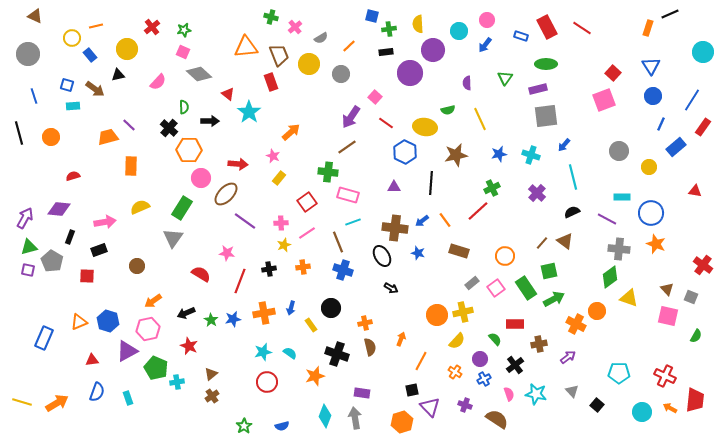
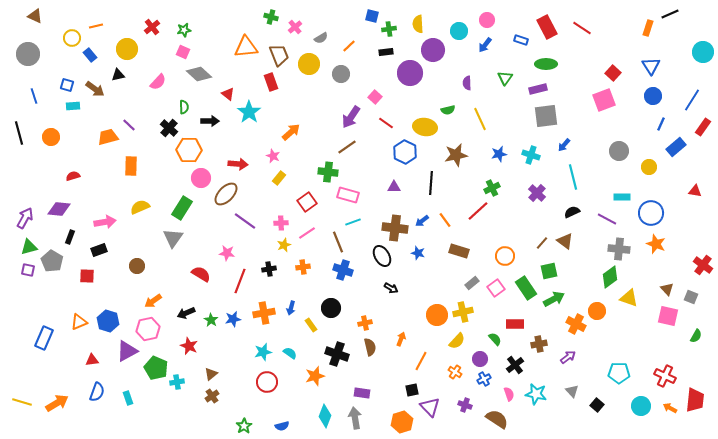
blue rectangle at (521, 36): moved 4 px down
cyan circle at (642, 412): moved 1 px left, 6 px up
